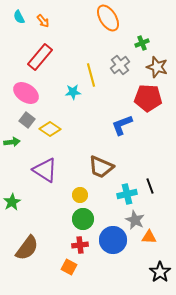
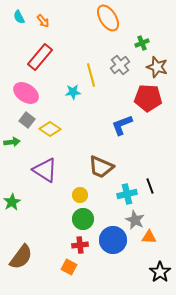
brown semicircle: moved 6 px left, 9 px down
